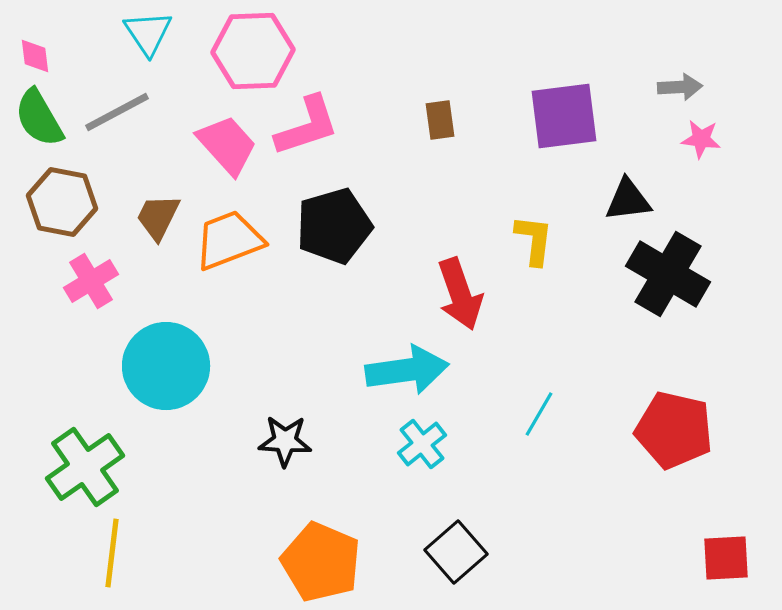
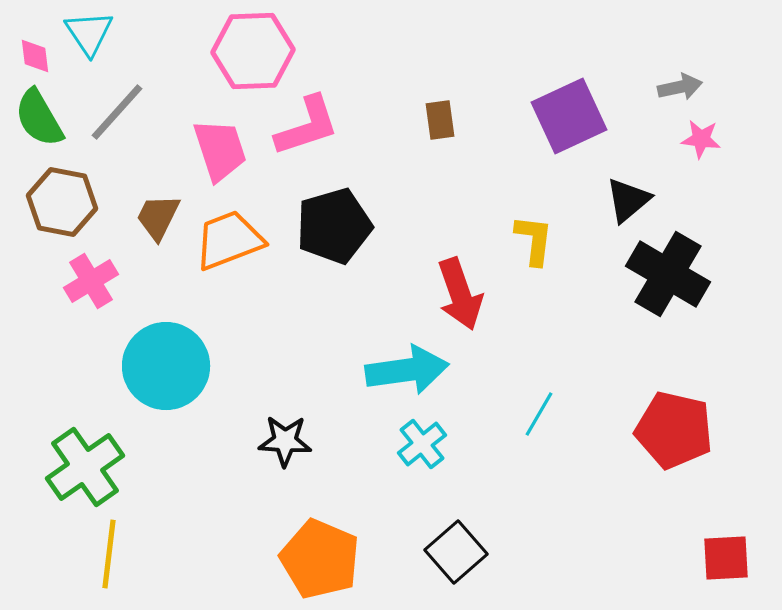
cyan triangle: moved 59 px left
gray arrow: rotated 9 degrees counterclockwise
gray line: rotated 20 degrees counterclockwise
purple square: moved 5 px right; rotated 18 degrees counterclockwise
pink trapezoid: moved 7 px left, 5 px down; rotated 24 degrees clockwise
black triangle: rotated 33 degrees counterclockwise
yellow line: moved 3 px left, 1 px down
orange pentagon: moved 1 px left, 3 px up
